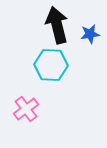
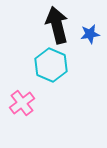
cyan hexagon: rotated 20 degrees clockwise
pink cross: moved 4 px left, 6 px up
